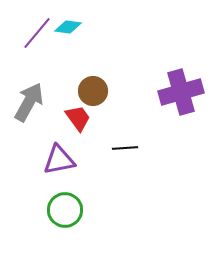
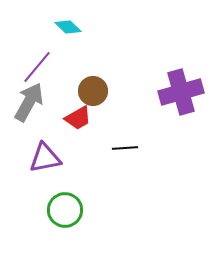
cyan diamond: rotated 36 degrees clockwise
purple line: moved 34 px down
red trapezoid: rotated 96 degrees clockwise
purple triangle: moved 14 px left, 2 px up
